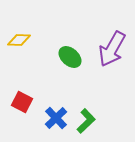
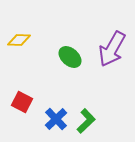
blue cross: moved 1 px down
